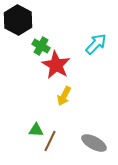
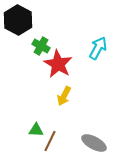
cyan arrow: moved 2 px right, 4 px down; rotated 15 degrees counterclockwise
red star: moved 2 px right, 1 px up
